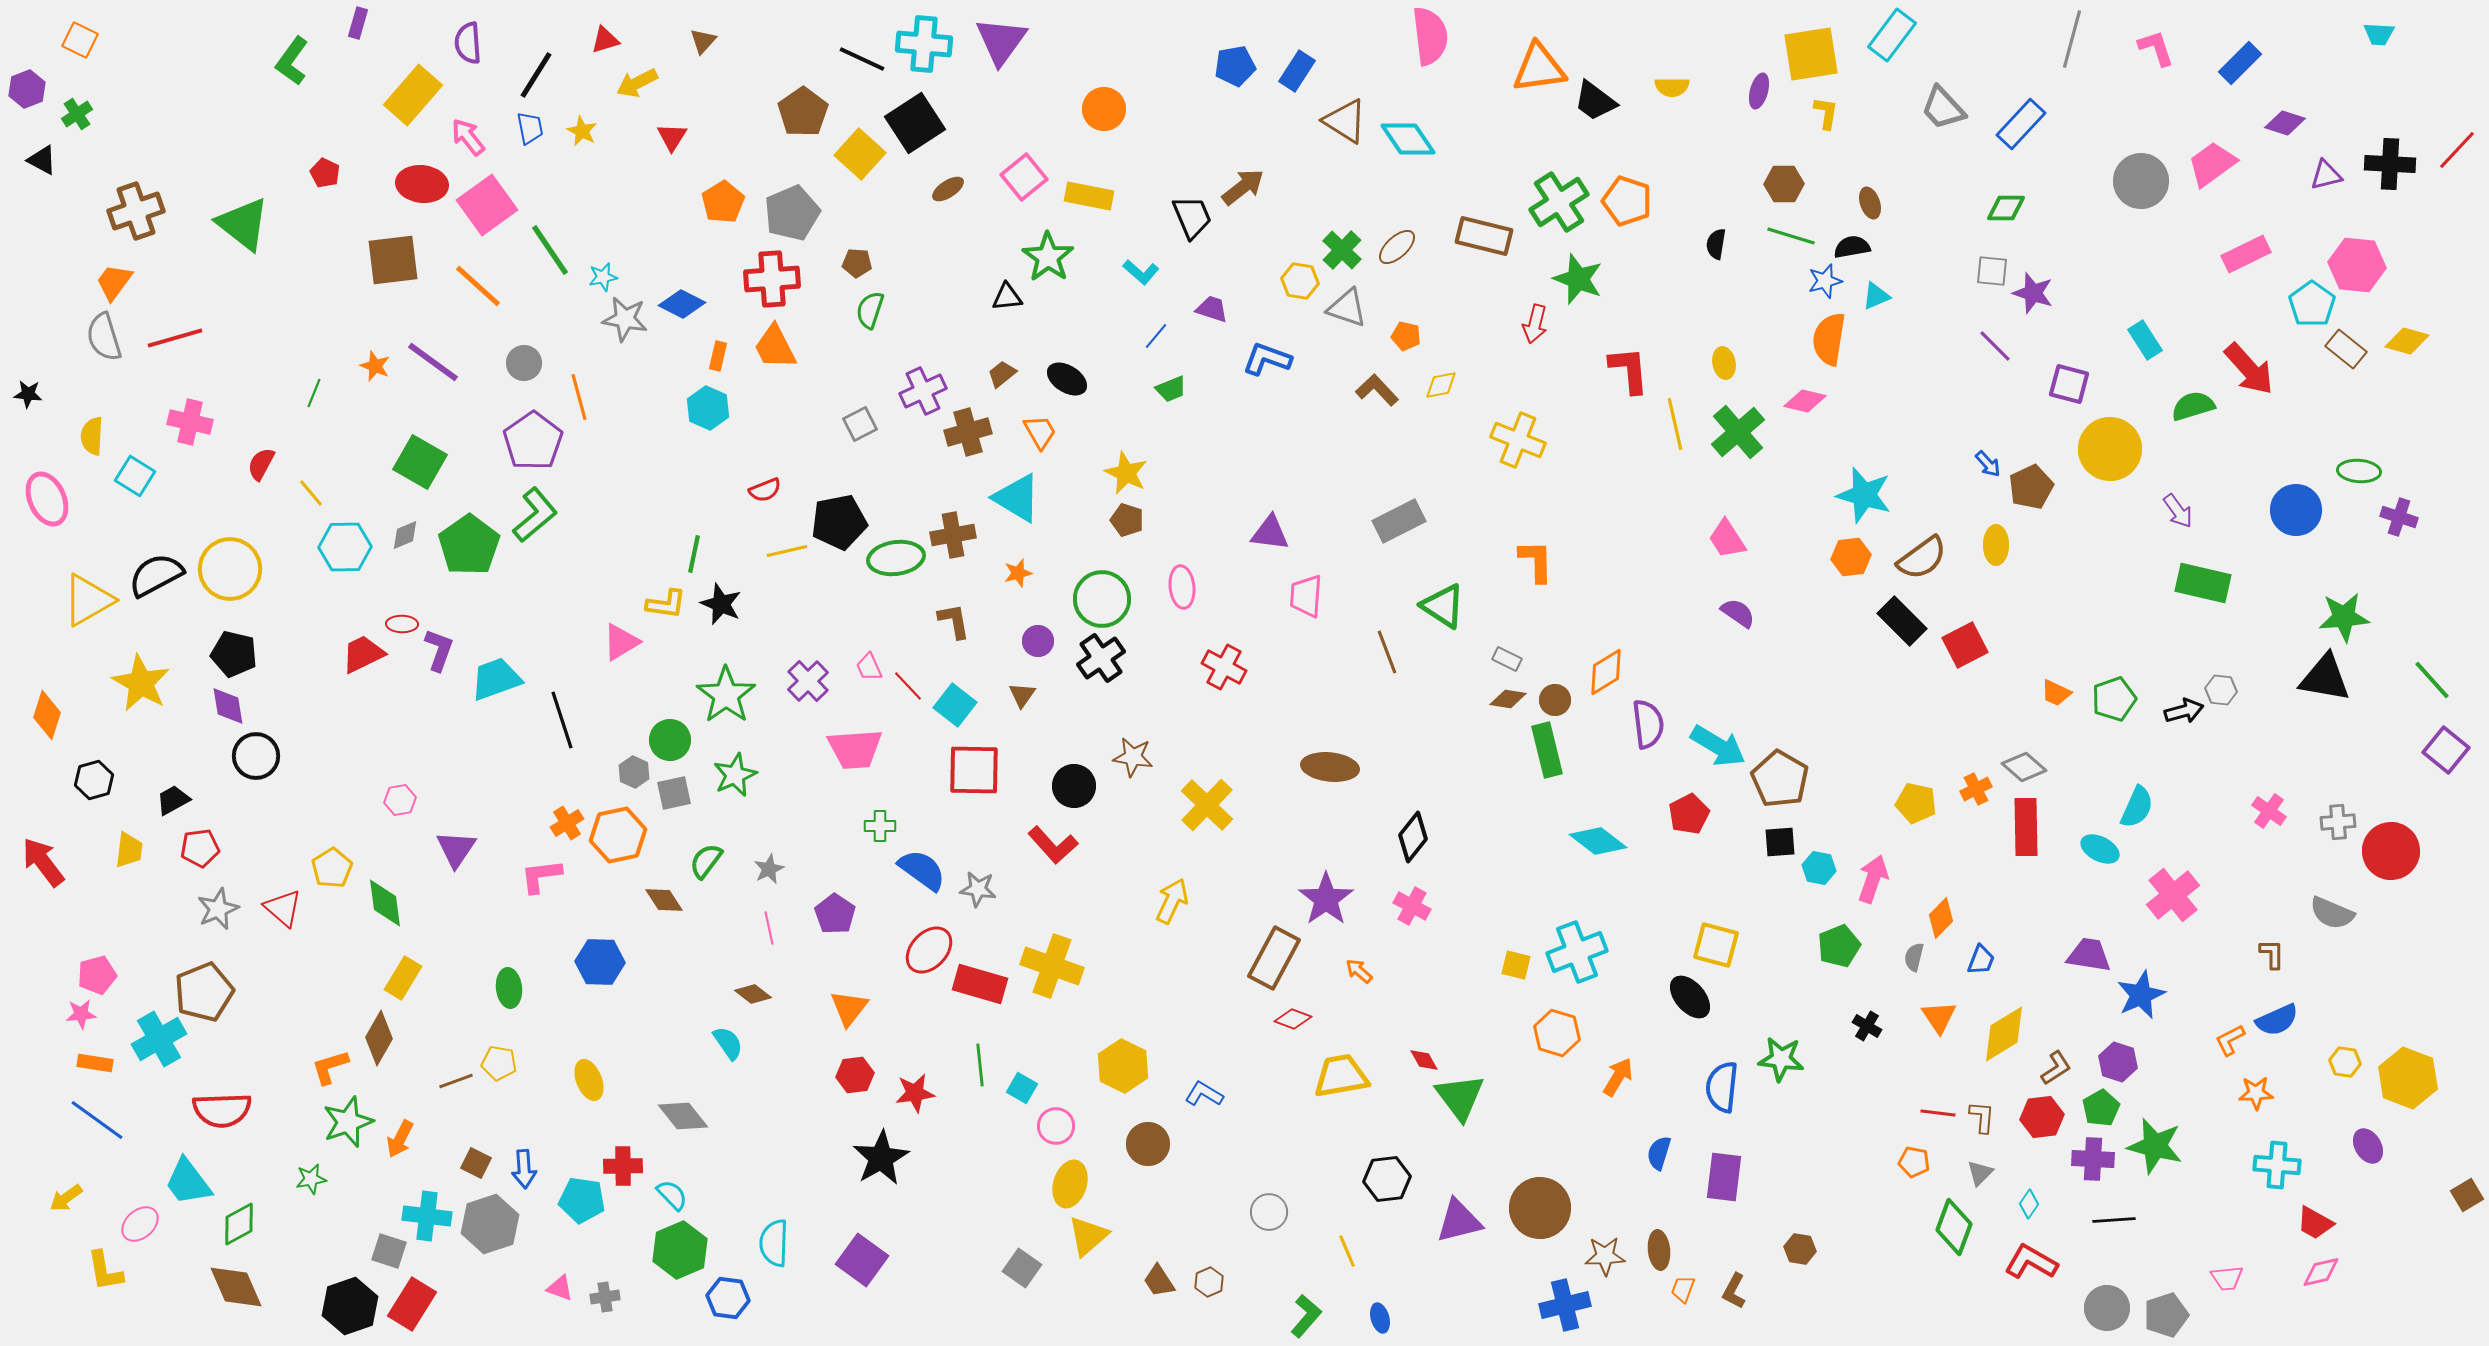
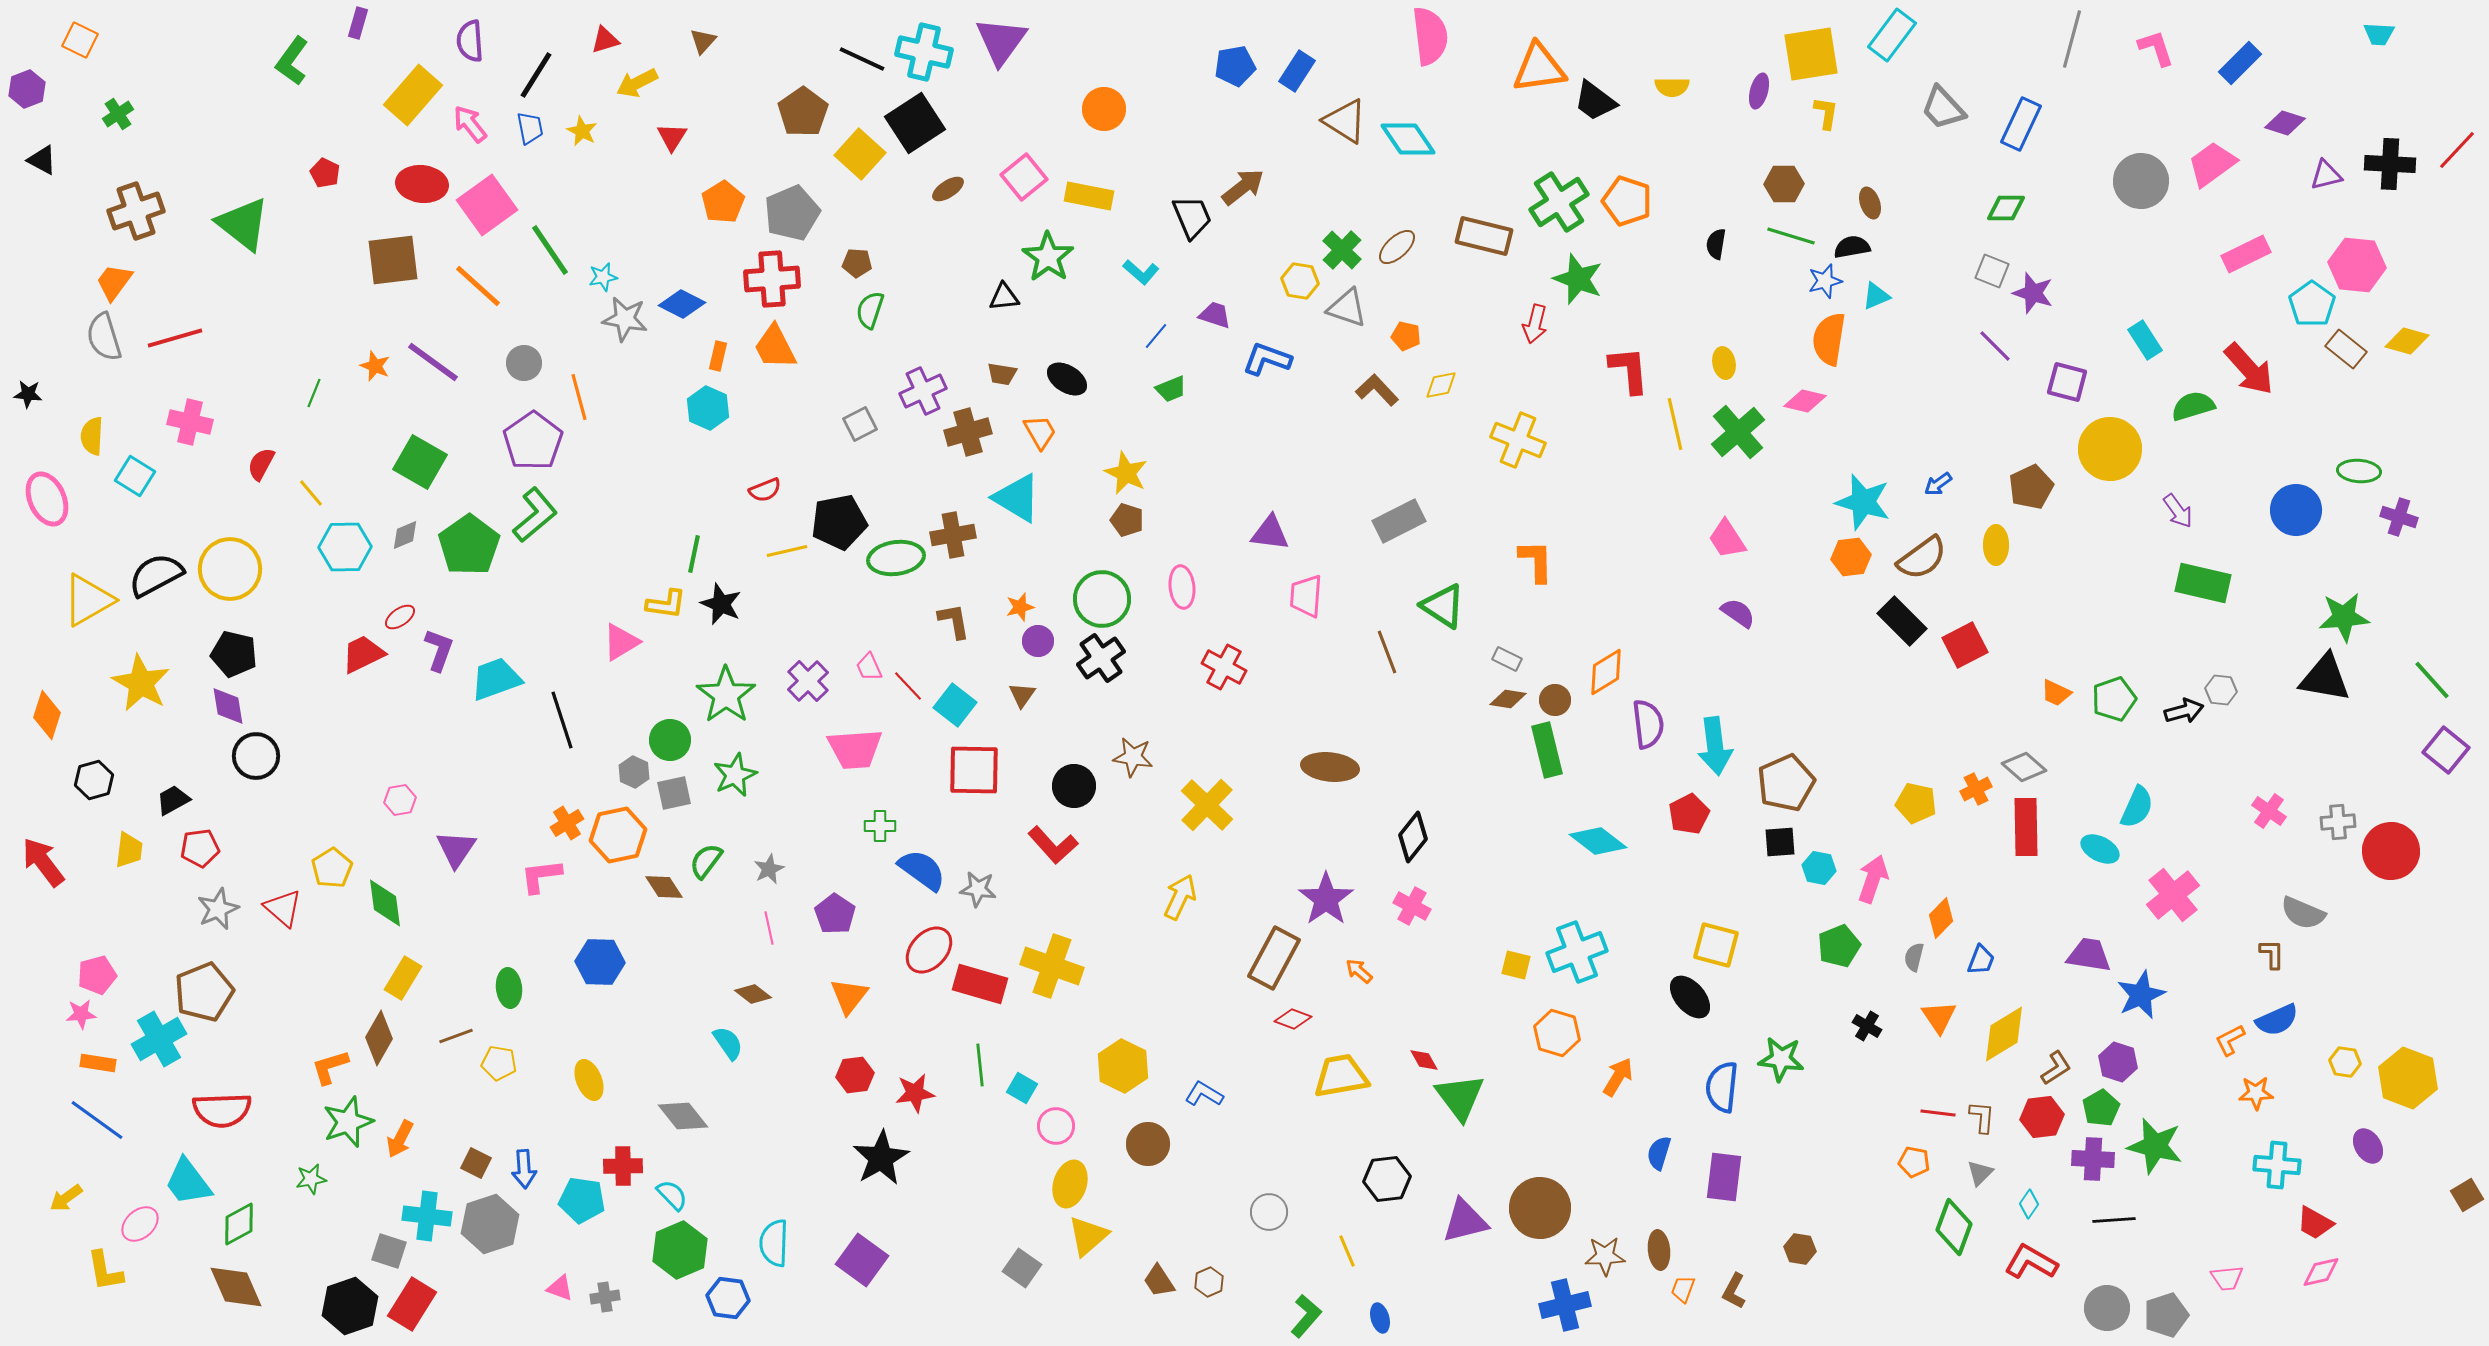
purple semicircle at (468, 43): moved 2 px right, 2 px up
cyan cross at (924, 44): moved 8 px down; rotated 8 degrees clockwise
green cross at (77, 114): moved 41 px right
blue rectangle at (2021, 124): rotated 18 degrees counterclockwise
pink arrow at (468, 137): moved 2 px right, 13 px up
gray square at (1992, 271): rotated 16 degrees clockwise
black triangle at (1007, 297): moved 3 px left
purple trapezoid at (1212, 309): moved 3 px right, 6 px down
brown trapezoid at (1002, 374): rotated 132 degrees counterclockwise
purple square at (2069, 384): moved 2 px left, 2 px up
blue arrow at (1988, 464): moved 50 px left, 20 px down; rotated 96 degrees clockwise
cyan star at (1864, 495): moved 1 px left, 7 px down
orange star at (1018, 573): moved 2 px right, 34 px down
red ellipse at (402, 624): moved 2 px left, 7 px up; rotated 36 degrees counterclockwise
cyan arrow at (1718, 746): moved 3 px left; rotated 52 degrees clockwise
brown pentagon at (1780, 779): moved 6 px right, 4 px down; rotated 18 degrees clockwise
brown diamond at (664, 900): moved 13 px up
yellow arrow at (1172, 901): moved 8 px right, 4 px up
gray semicircle at (2332, 913): moved 29 px left
orange triangle at (849, 1008): moved 12 px up
orange rectangle at (95, 1063): moved 3 px right
brown line at (456, 1081): moved 45 px up
purple triangle at (1459, 1221): moved 6 px right
